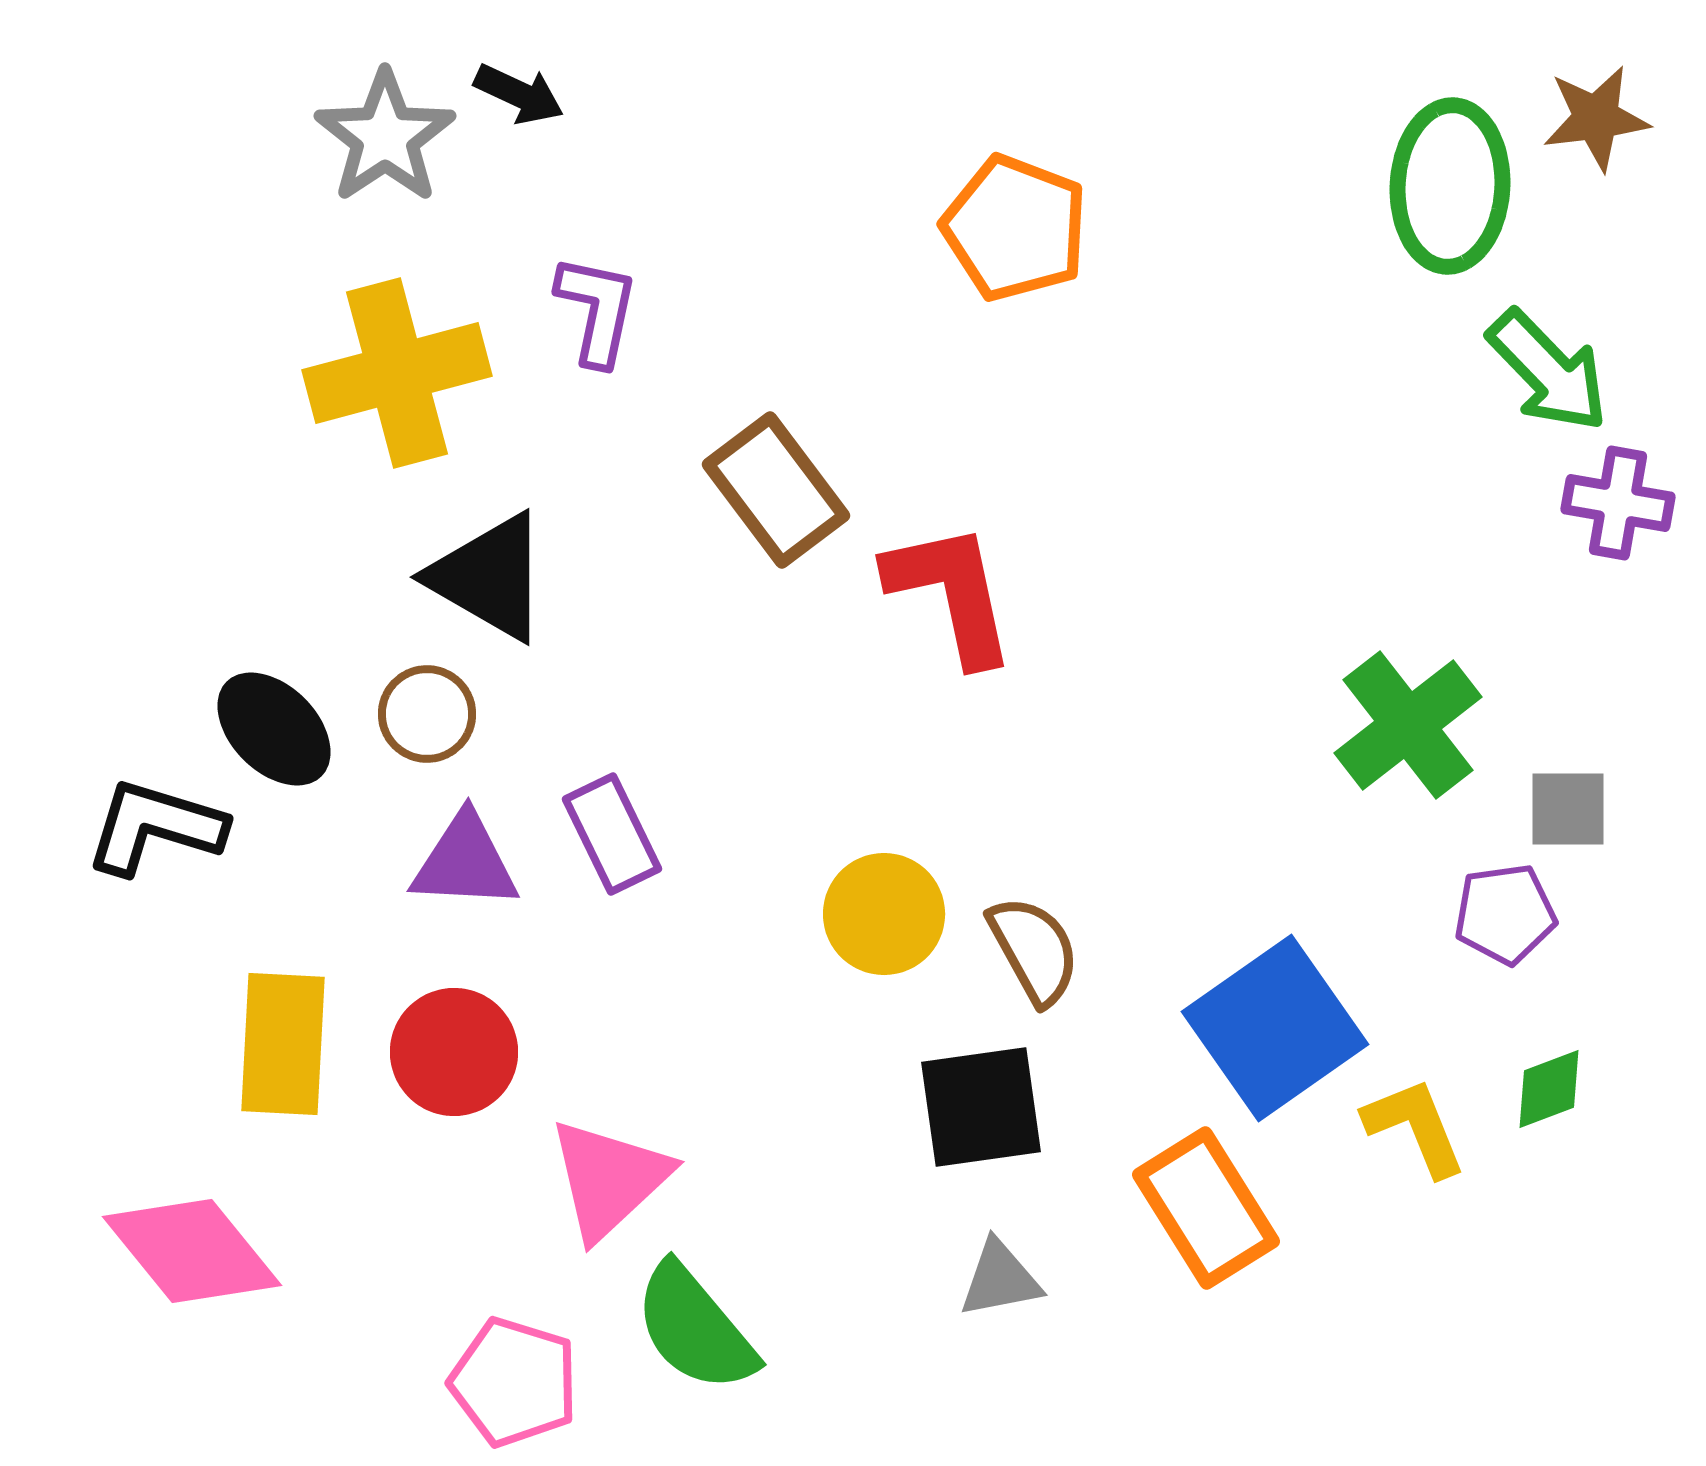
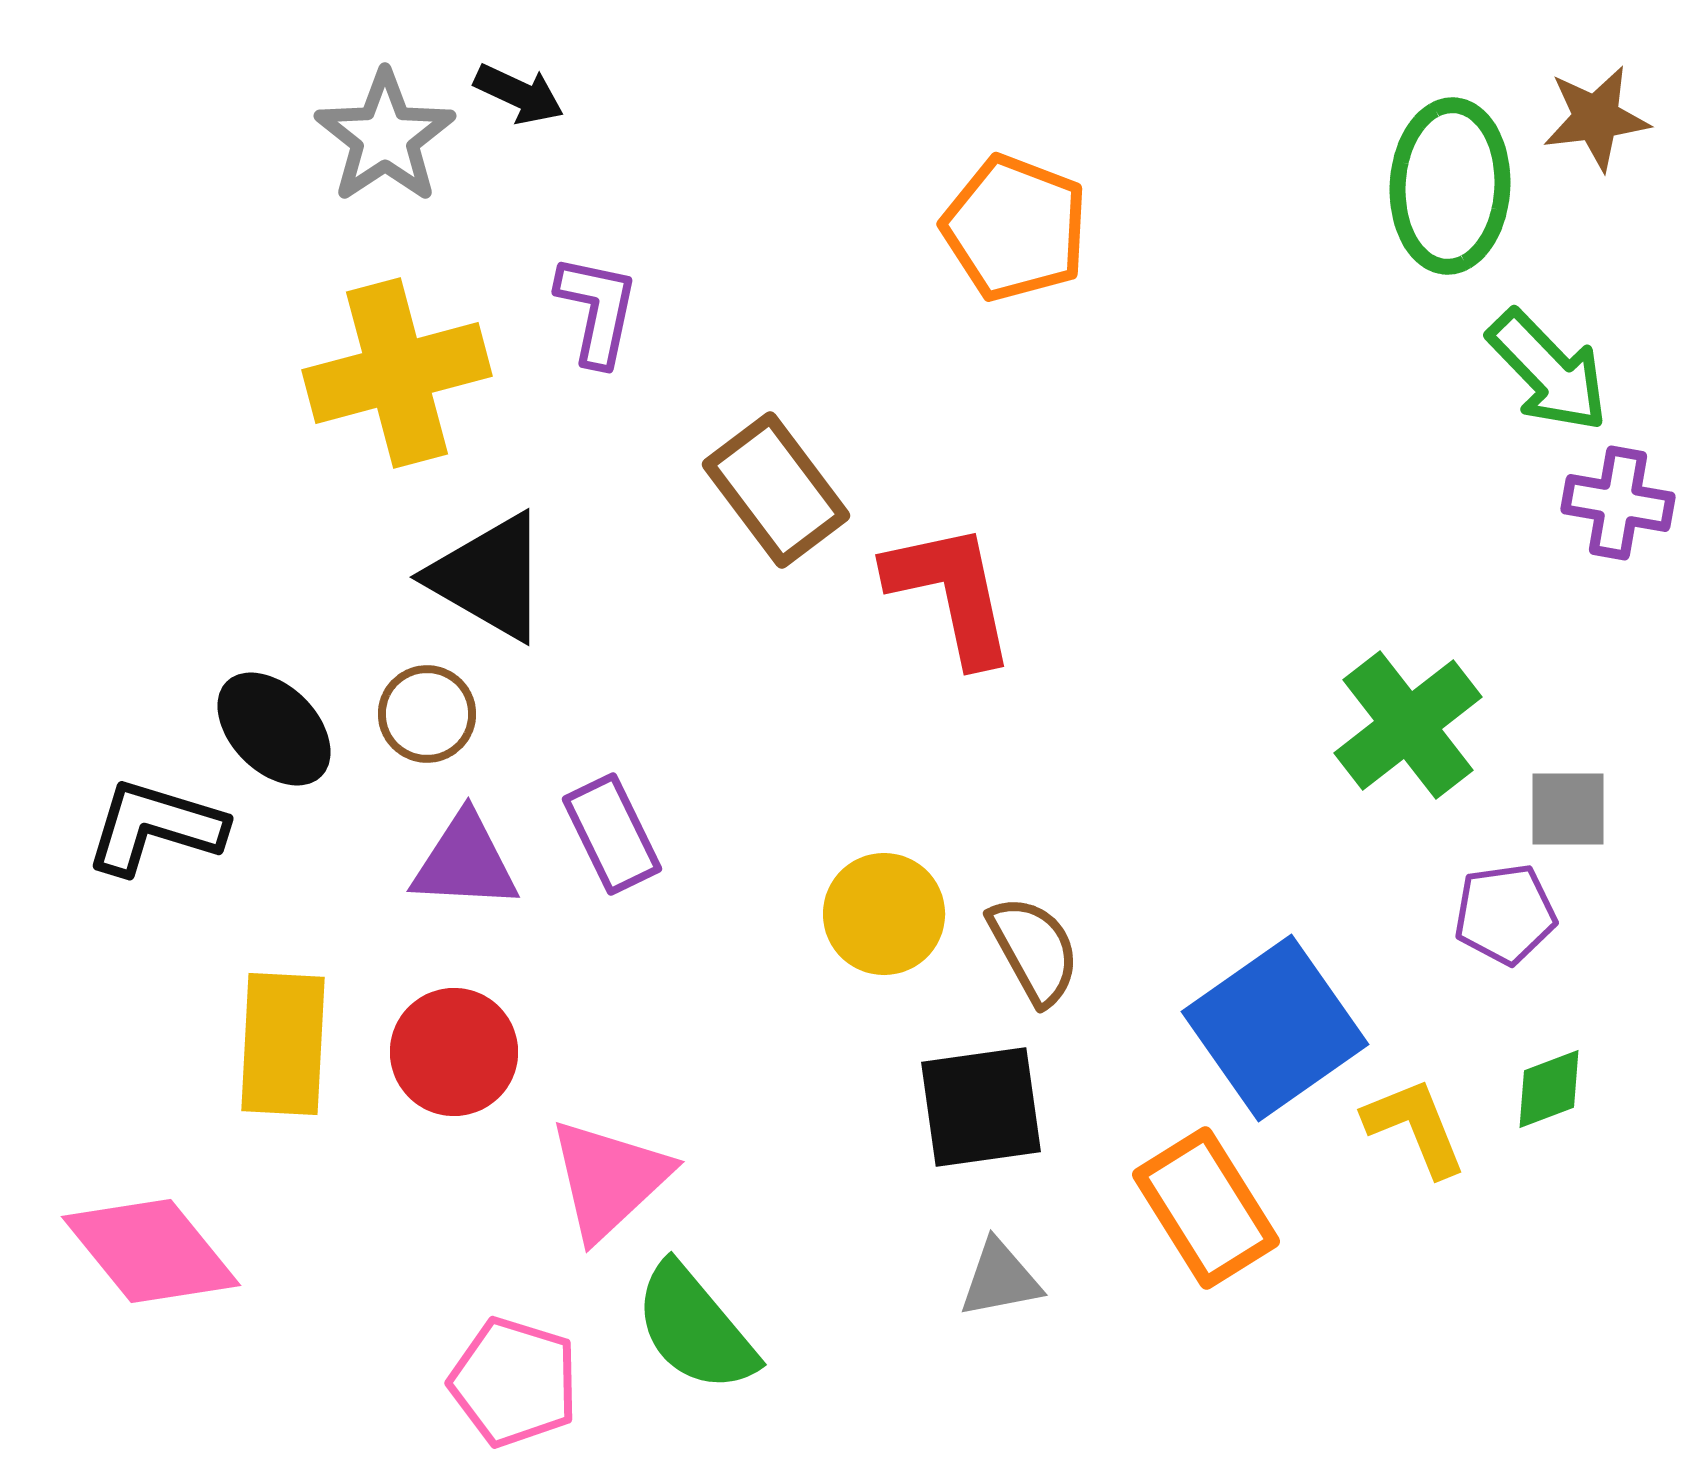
pink diamond: moved 41 px left
